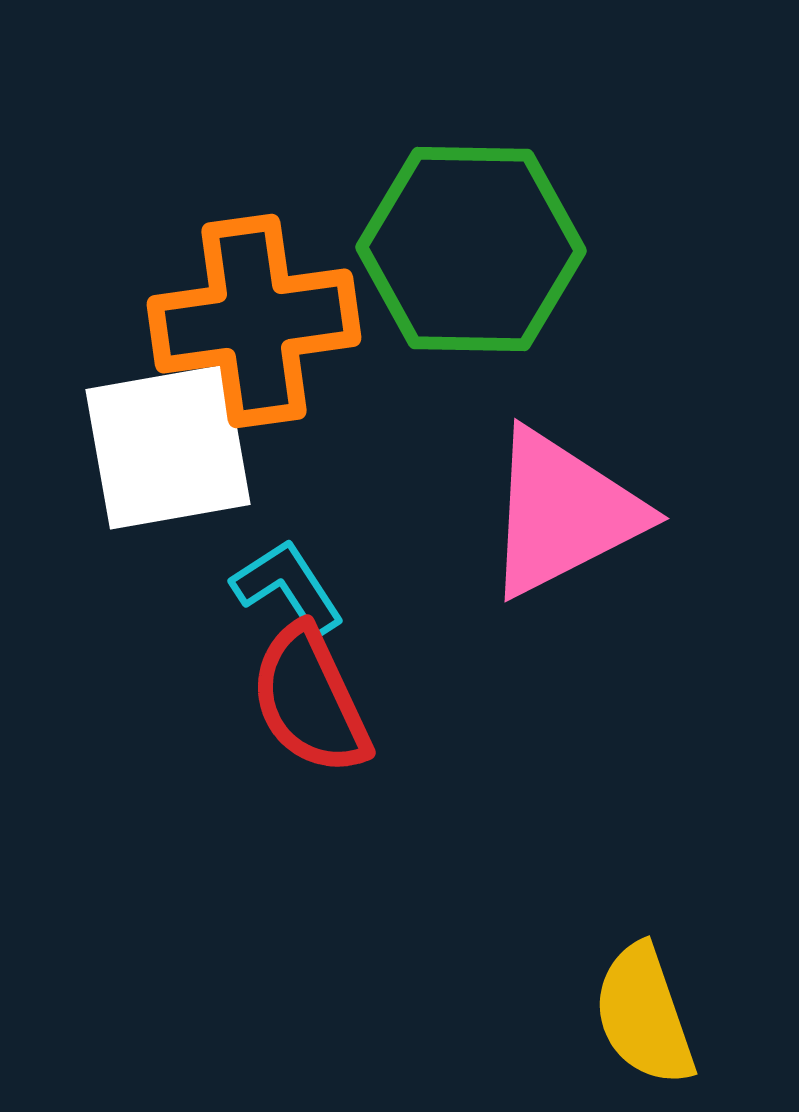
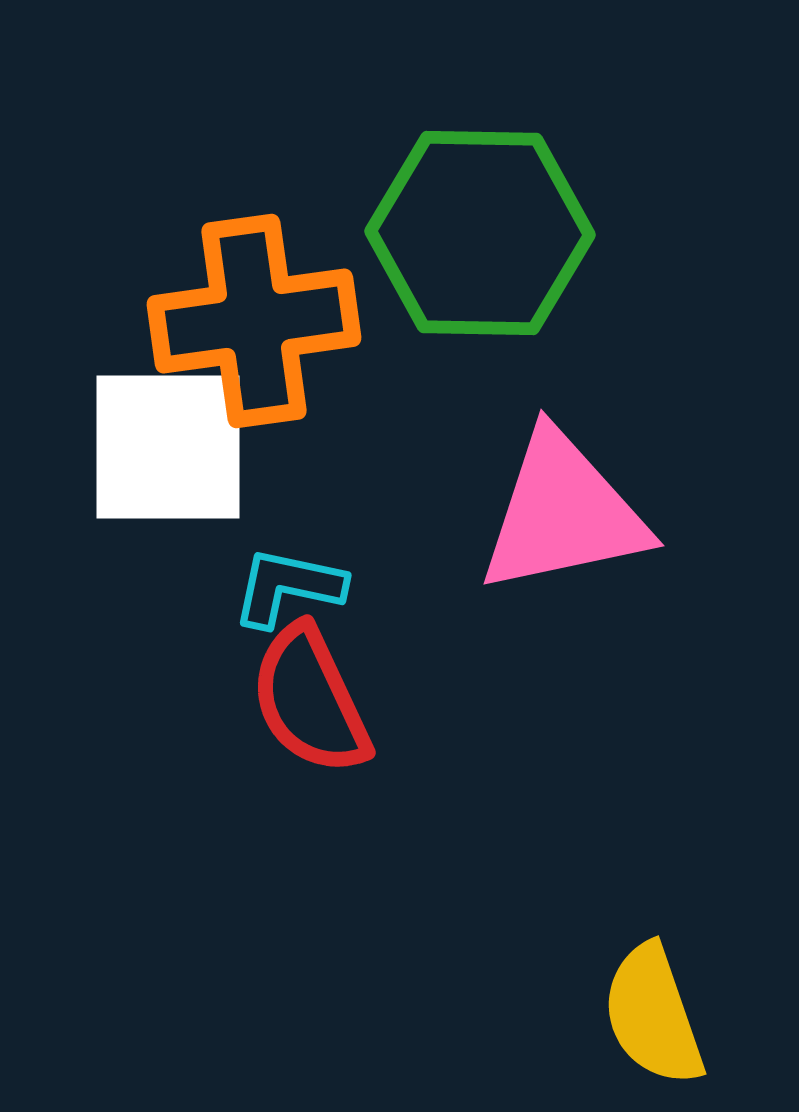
green hexagon: moved 9 px right, 16 px up
white square: rotated 10 degrees clockwise
pink triangle: rotated 15 degrees clockwise
cyan L-shape: rotated 45 degrees counterclockwise
yellow semicircle: moved 9 px right
